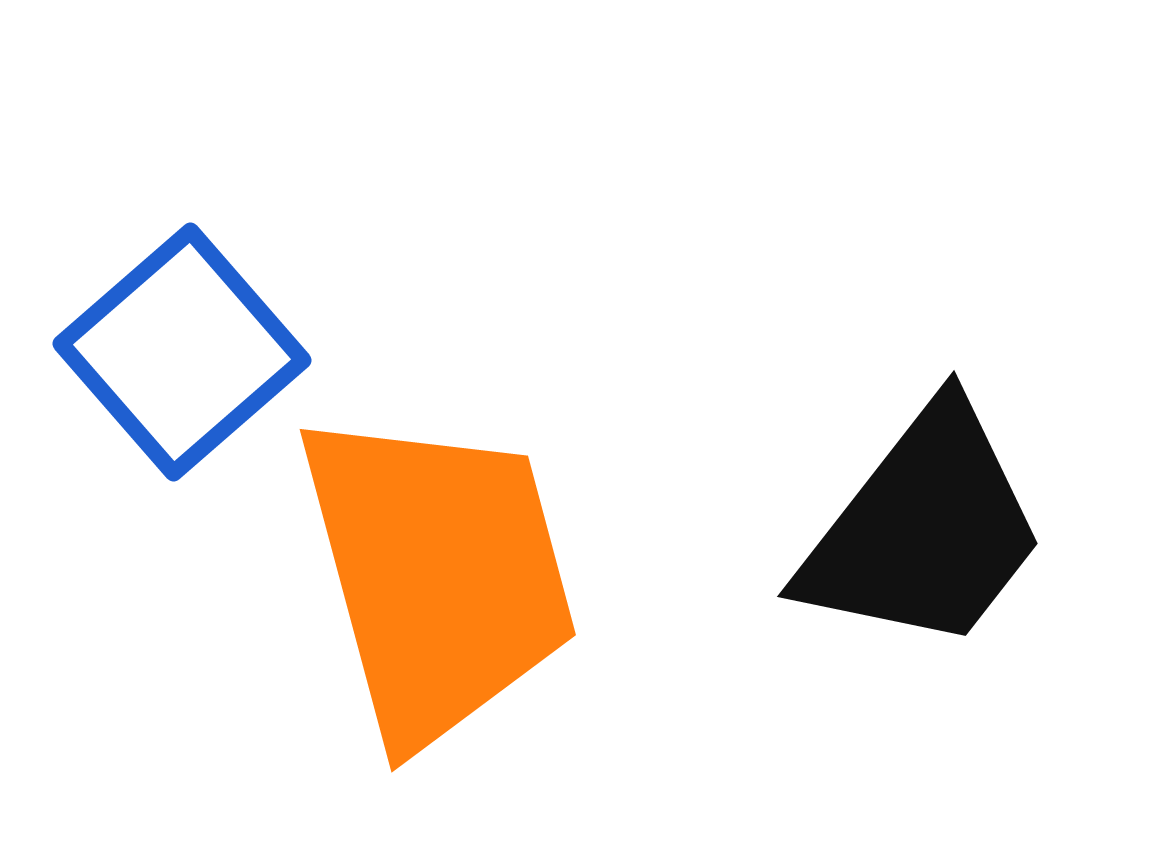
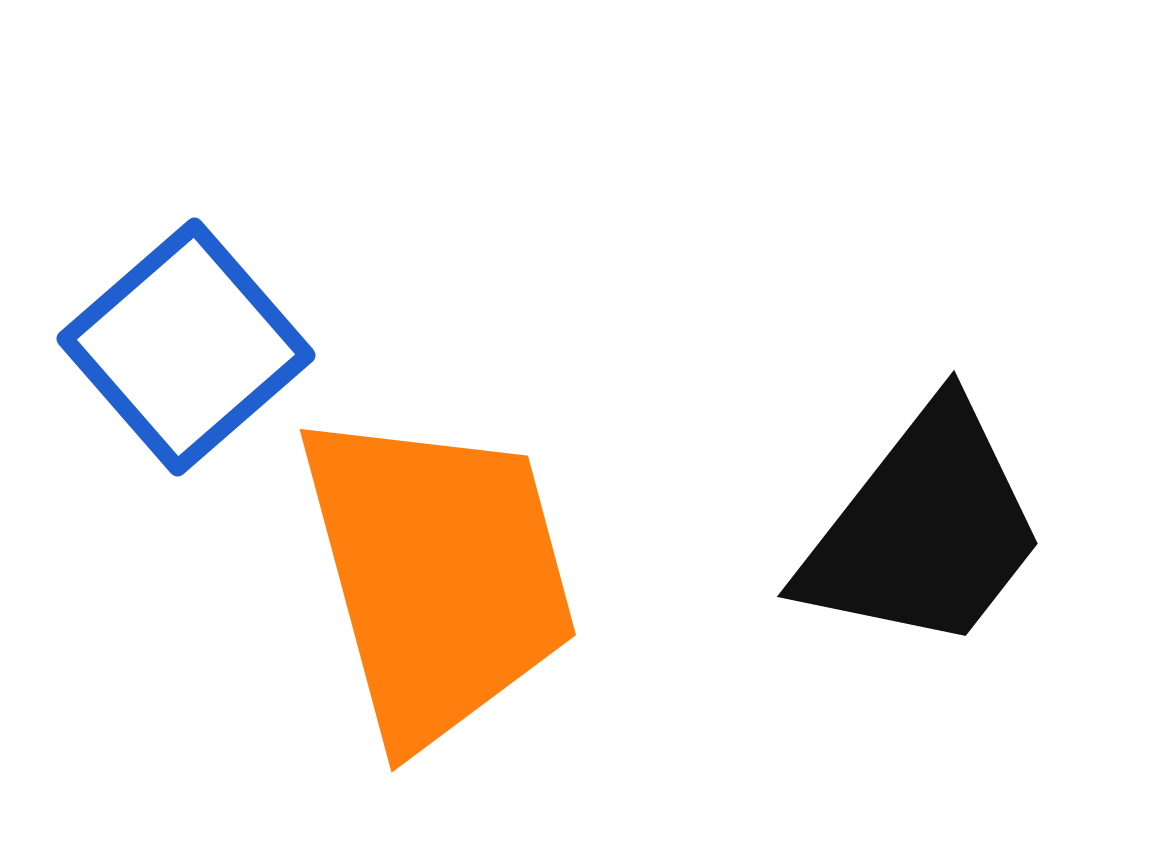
blue square: moved 4 px right, 5 px up
